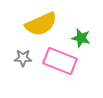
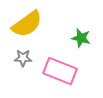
yellow semicircle: moved 14 px left; rotated 12 degrees counterclockwise
pink rectangle: moved 10 px down
